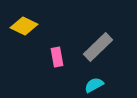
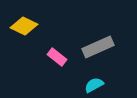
gray rectangle: rotated 20 degrees clockwise
pink rectangle: rotated 42 degrees counterclockwise
